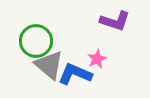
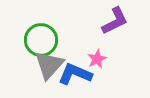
purple L-shape: rotated 44 degrees counterclockwise
green circle: moved 5 px right, 1 px up
gray triangle: rotated 32 degrees clockwise
